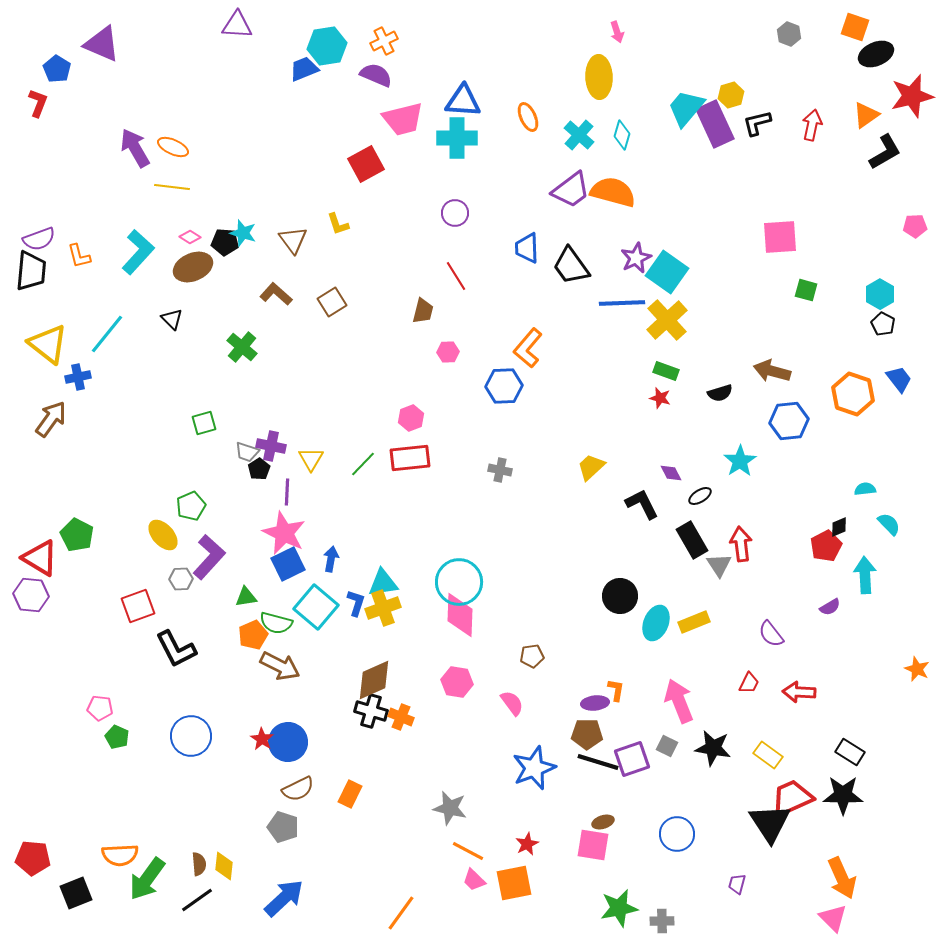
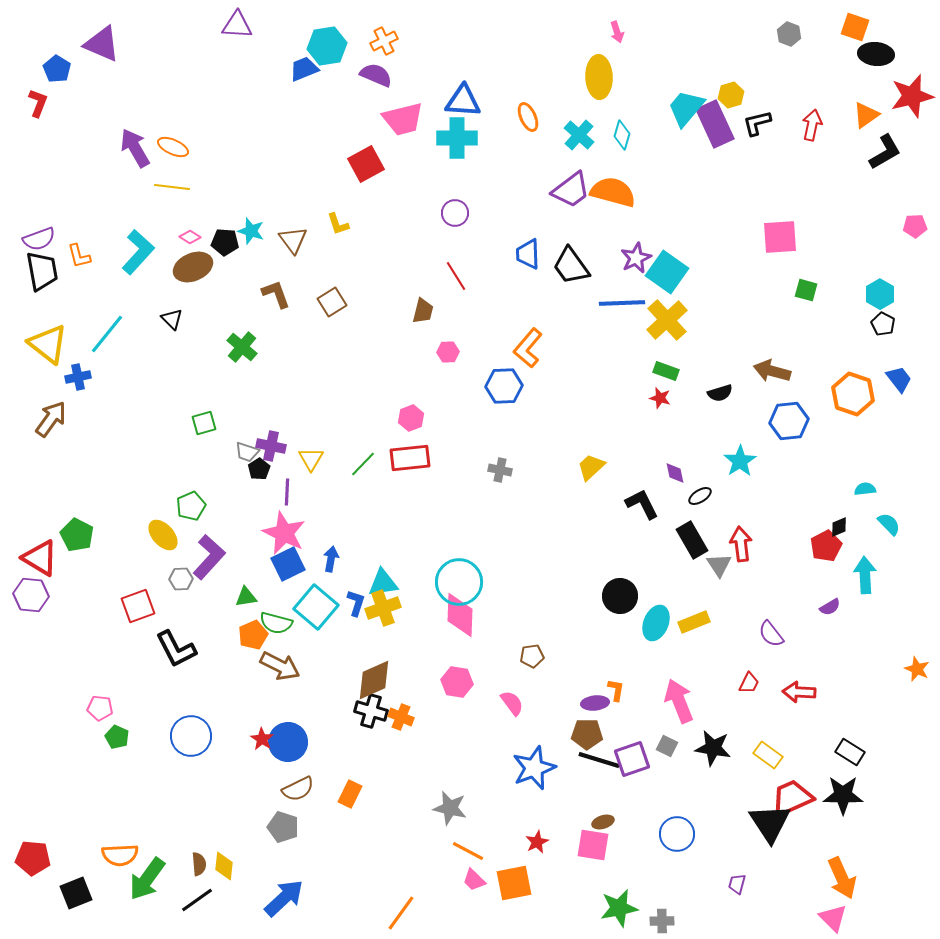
black ellipse at (876, 54): rotated 28 degrees clockwise
cyan star at (243, 233): moved 8 px right, 2 px up
blue trapezoid at (527, 248): moved 1 px right, 6 px down
black trapezoid at (31, 271): moved 11 px right; rotated 15 degrees counterclockwise
brown L-shape at (276, 294): rotated 28 degrees clockwise
purple diamond at (671, 473): moved 4 px right; rotated 15 degrees clockwise
black line at (598, 762): moved 1 px right, 2 px up
red star at (527, 844): moved 10 px right, 2 px up
